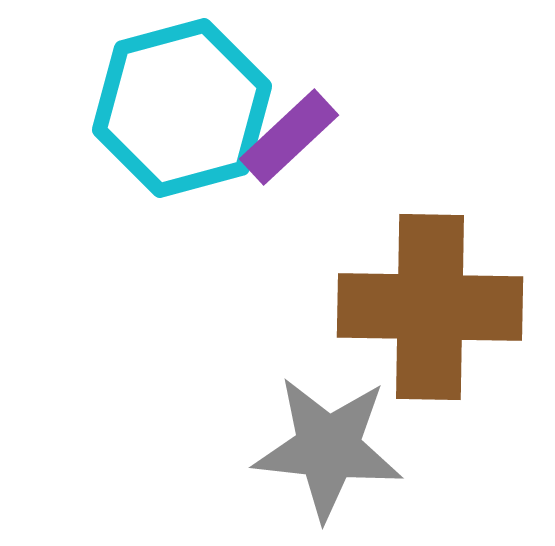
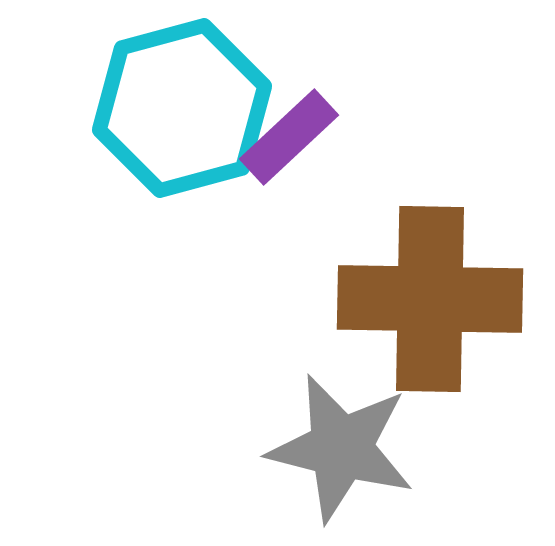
brown cross: moved 8 px up
gray star: moved 13 px right; rotated 8 degrees clockwise
